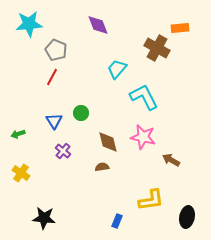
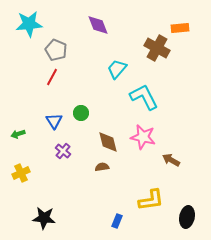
yellow cross: rotated 30 degrees clockwise
